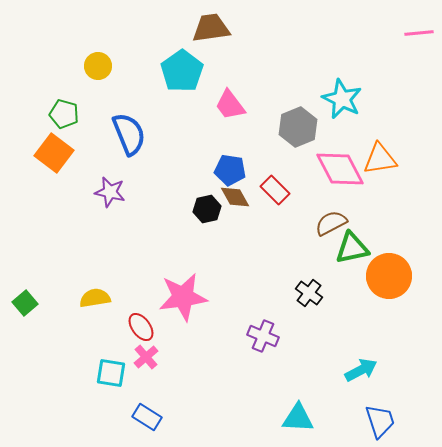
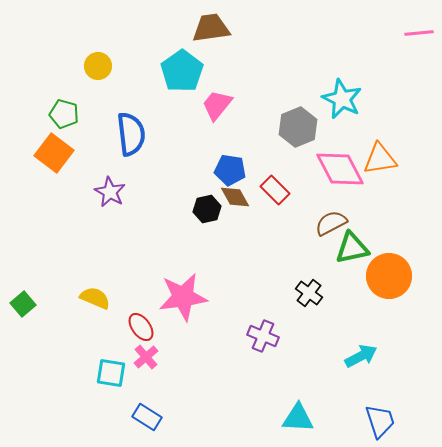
pink trapezoid: moved 13 px left; rotated 76 degrees clockwise
blue semicircle: moved 2 px right; rotated 15 degrees clockwise
purple star: rotated 16 degrees clockwise
yellow semicircle: rotated 32 degrees clockwise
green square: moved 2 px left, 1 px down
cyan arrow: moved 14 px up
